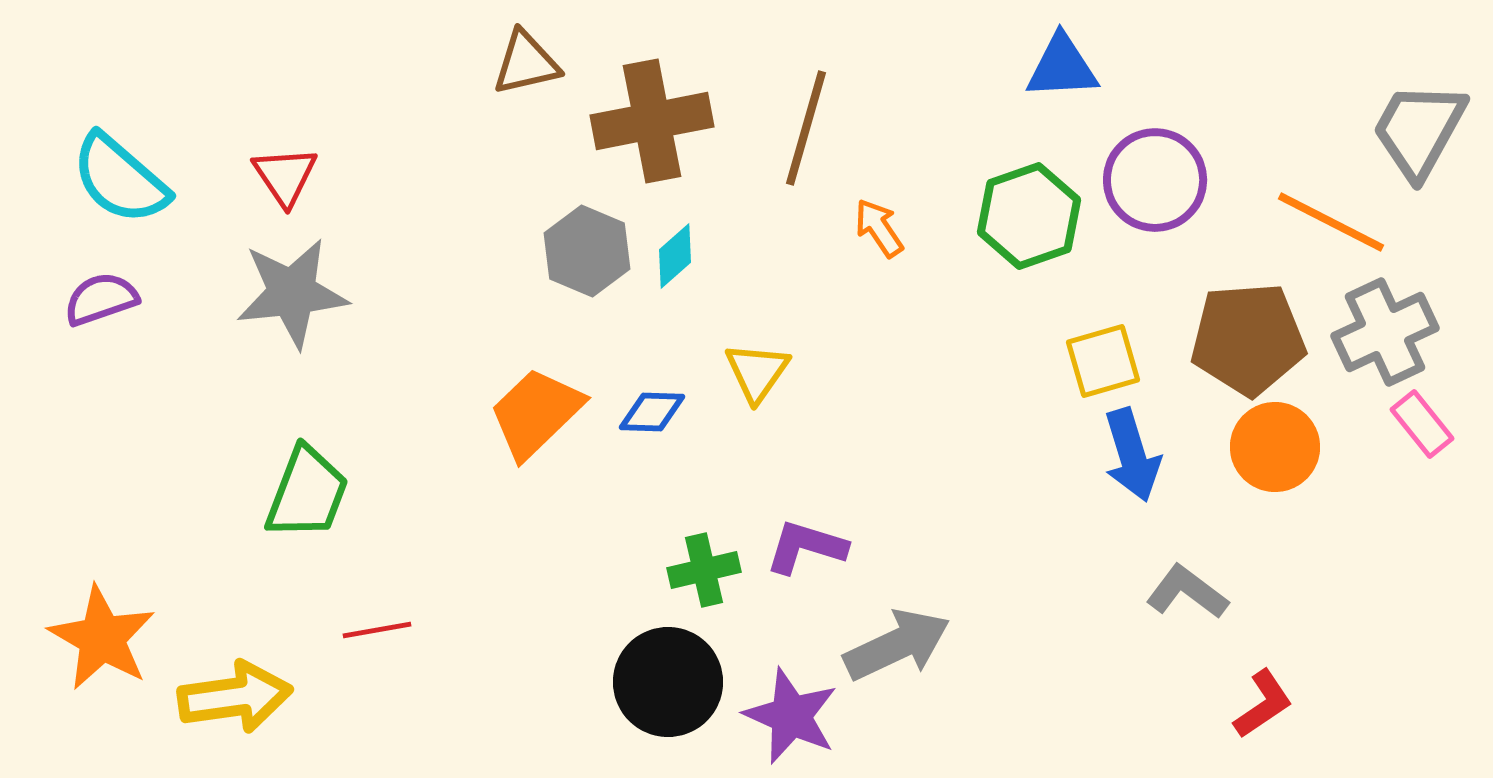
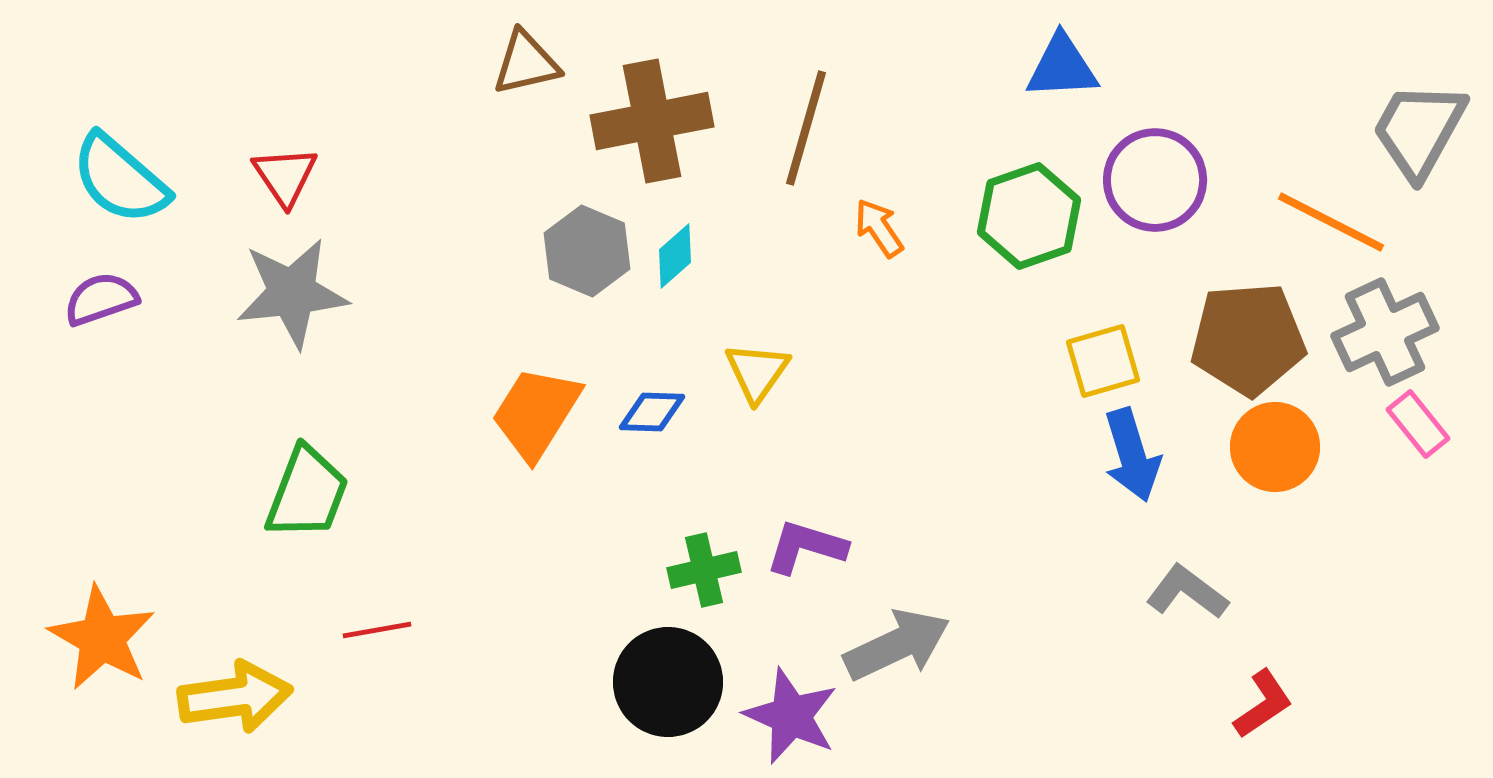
orange trapezoid: rotated 14 degrees counterclockwise
pink rectangle: moved 4 px left
